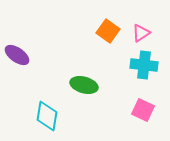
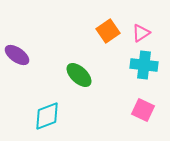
orange square: rotated 20 degrees clockwise
green ellipse: moved 5 px left, 10 px up; rotated 28 degrees clockwise
cyan diamond: rotated 60 degrees clockwise
